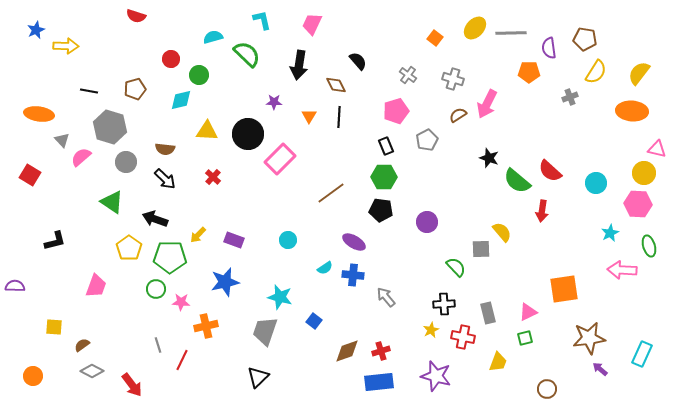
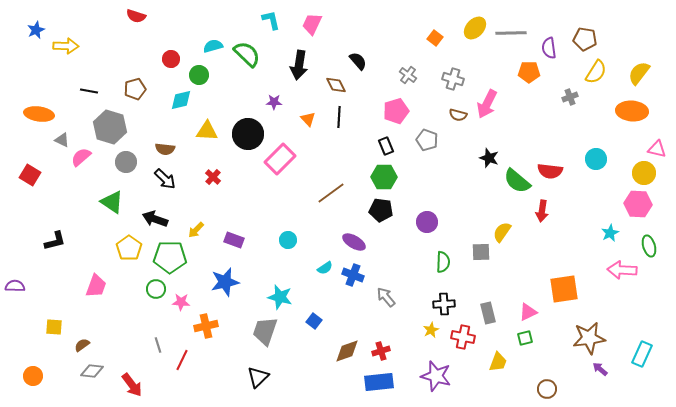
cyan L-shape at (262, 20): moved 9 px right
cyan semicircle at (213, 37): moved 9 px down
brown semicircle at (458, 115): rotated 132 degrees counterclockwise
orange triangle at (309, 116): moved 1 px left, 3 px down; rotated 14 degrees counterclockwise
gray triangle at (62, 140): rotated 21 degrees counterclockwise
gray pentagon at (427, 140): rotated 25 degrees counterclockwise
red semicircle at (550, 171): rotated 35 degrees counterclockwise
cyan circle at (596, 183): moved 24 px up
yellow semicircle at (502, 232): rotated 105 degrees counterclockwise
yellow arrow at (198, 235): moved 2 px left, 5 px up
gray square at (481, 249): moved 3 px down
green semicircle at (456, 267): moved 13 px left, 5 px up; rotated 45 degrees clockwise
blue cross at (353, 275): rotated 15 degrees clockwise
gray diamond at (92, 371): rotated 20 degrees counterclockwise
